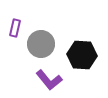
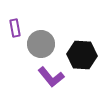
purple rectangle: rotated 24 degrees counterclockwise
purple L-shape: moved 2 px right, 3 px up
